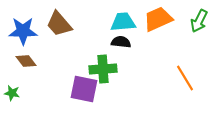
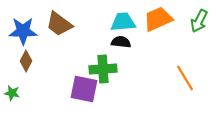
brown trapezoid: rotated 12 degrees counterclockwise
brown diamond: rotated 65 degrees clockwise
